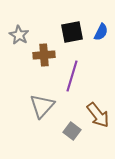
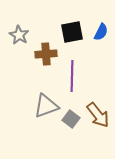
brown cross: moved 2 px right, 1 px up
purple line: rotated 16 degrees counterclockwise
gray triangle: moved 4 px right; rotated 28 degrees clockwise
gray square: moved 1 px left, 12 px up
